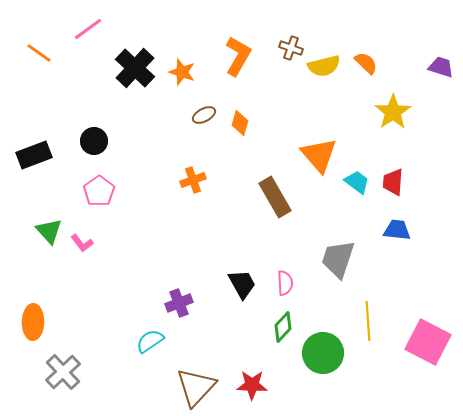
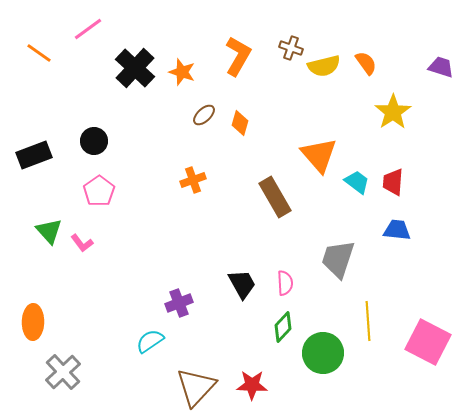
orange semicircle: rotated 10 degrees clockwise
brown ellipse: rotated 15 degrees counterclockwise
